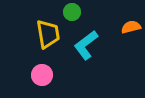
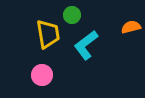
green circle: moved 3 px down
